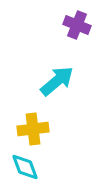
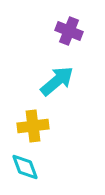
purple cross: moved 8 px left, 6 px down
yellow cross: moved 3 px up
